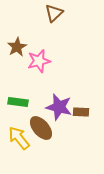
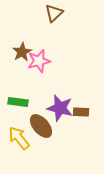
brown star: moved 5 px right, 5 px down
purple star: moved 1 px right, 1 px down
brown ellipse: moved 2 px up
